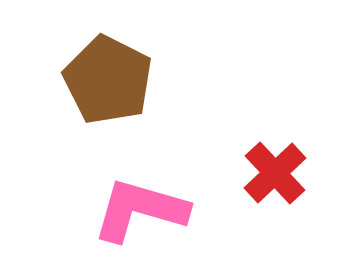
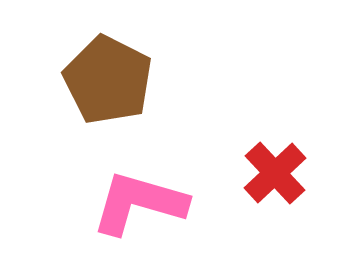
pink L-shape: moved 1 px left, 7 px up
